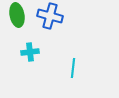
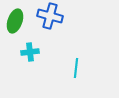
green ellipse: moved 2 px left, 6 px down; rotated 30 degrees clockwise
cyan line: moved 3 px right
